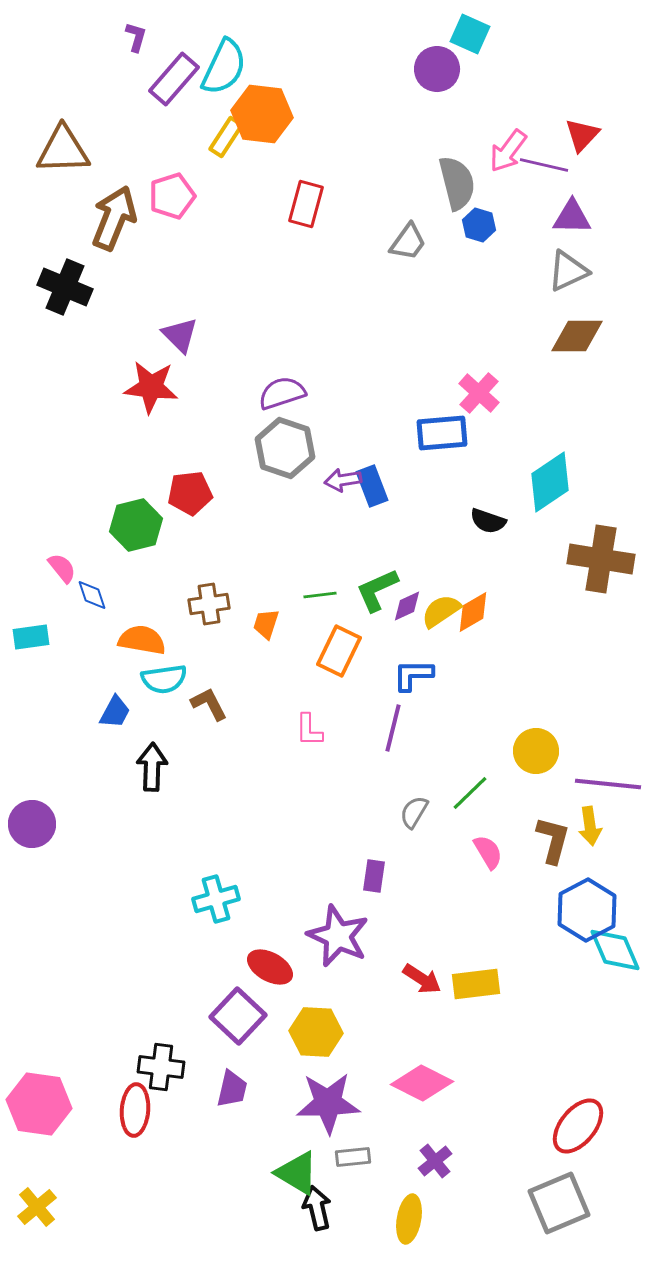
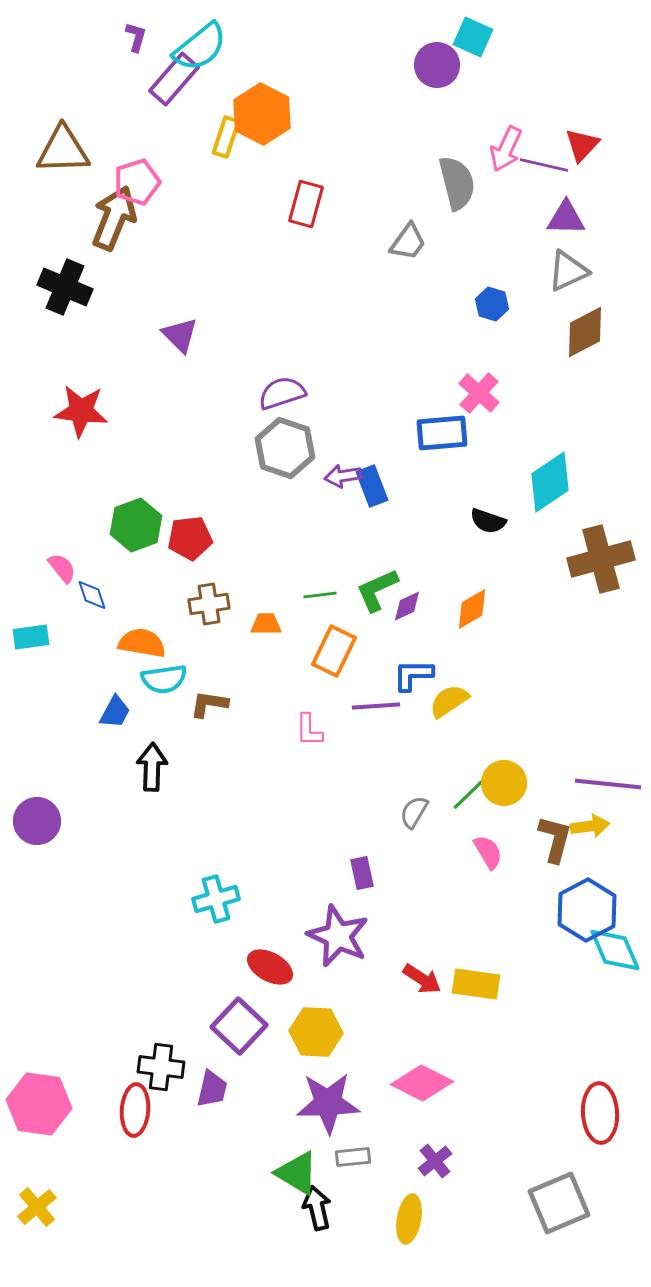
cyan square at (470, 34): moved 3 px right, 3 px down
cyan semicircle at (224, 67): moved 24 px left, 20 px up; rotated 26 degrees clockwise
purple circle at (437, 69): moved 4 px up
orange hexagon at (262, 114): rotated 20 degrees clockwise
red triangle at (582, 135): moved 10 px down
yellow rectangle at (226, 137): rotated 15 degrees counterclockwise
pink arrow at (508, 151): moved 2 px left, 2 px up; rotated 12 degrees counterclockwise
pink pentagon at (172, 196): moved 35 px left, 14 px up
purple triangle at (572, 217): moved 6 px left, 1 px down
blue hexagon at (479, 225): moved 13 px right, 79 px down
brown diamond at (577, 336): moved 8 px right, 4 px up; rotated 28 degrees counterclockwise
red star at (151, 387): moved 70 px left, 24 px down
purple arrow at (343, 480): moved 4 px up
red pentagon at (190, 493): moved 45 px down
green hexagon at (136, 525): rotated 6 degrees counterclockwise
brown cross at (601, 559): rotated 24 degrees counterclockwise
yellow semicircle at (441, 611): moved 8 px right, 90 px down
orange diamond at (473, 612): moved 1 px left, 3 px up
orange trapezoid at (266, 624): rotated 72 degrees clockwise
orange semicircle at (142, 640): moved 3 px down
orange rectangle at (339, 651): moved 5 px left
brown L-shape at (209, 704): rotated 54 degrees counterclockwise
purple line at (393, 728): moved 17 px left, 22 px up; rotated 72 degrees clockwise
yellow circle at (536, 751): moved 32 px left, 32 px down
purple circle at (32, 824): moved 5 px right, 3 px up
yellow arrow at (590, 826): rotated 90 degrees counterclockwise
brown L-shape at (553, 840): moved 2 px right, 1 px up
purple rectangle at (374, 876): moved 12 px left, 3 px up; rotated 20 degrees counterclockwise
yellow rectangle at (476, 984): rotated 15 degrees clockwise
purple square at (238, 1016): moved 1 px right, 10 px down
purple trapezoid at (232, 1089): moved 20 px left
red ellipse at (578, 1126): moved 22 px right, 13 px up; rotated 42 degrees counterclockwise
